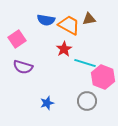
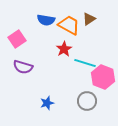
brown triangle: rotated 24 degrees counterclockwise
